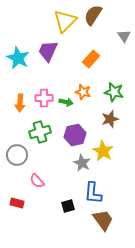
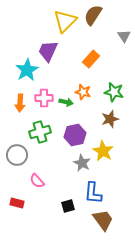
cyan star: moved 9 px right, 12 px down; rotated 15 degrees clockwise
